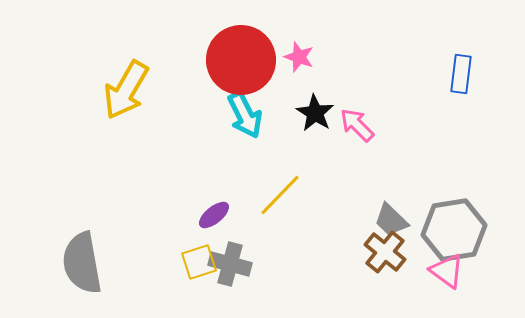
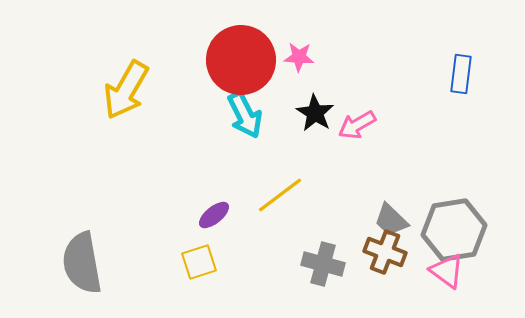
pink star: rotated 16 degrees counterclockwise
pink arrow: rotated 75 degrees counterclockwise
yellow line: rotated 9 degrees clockwise
brown cross: rotated 18 degrees counterclockwise
gray cross: moved 93 px right
